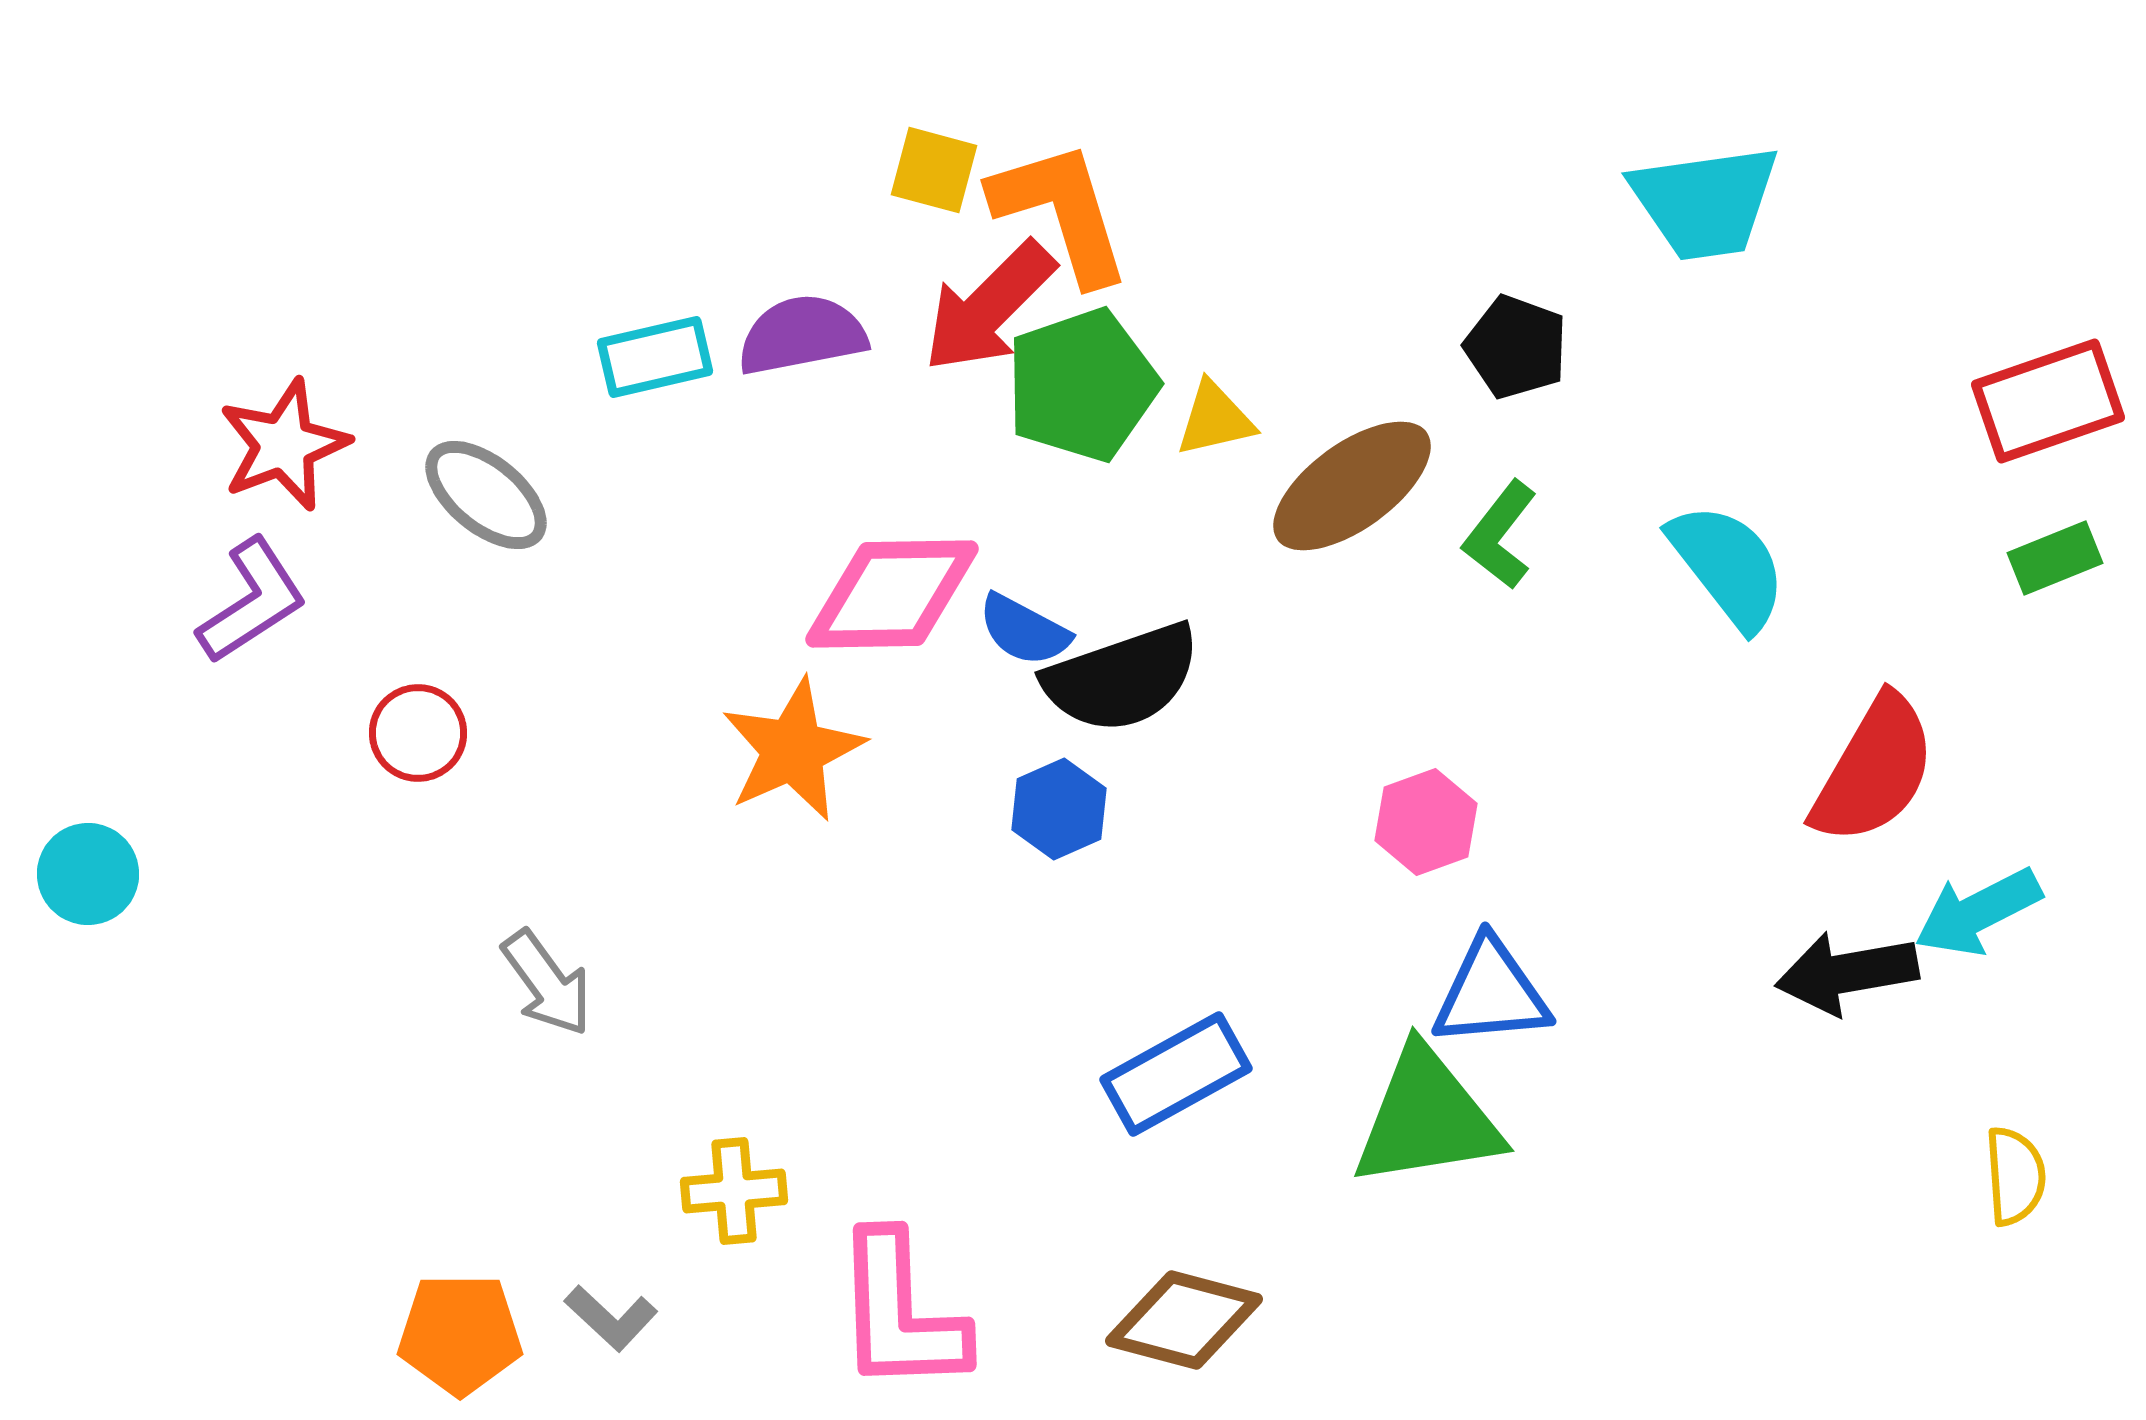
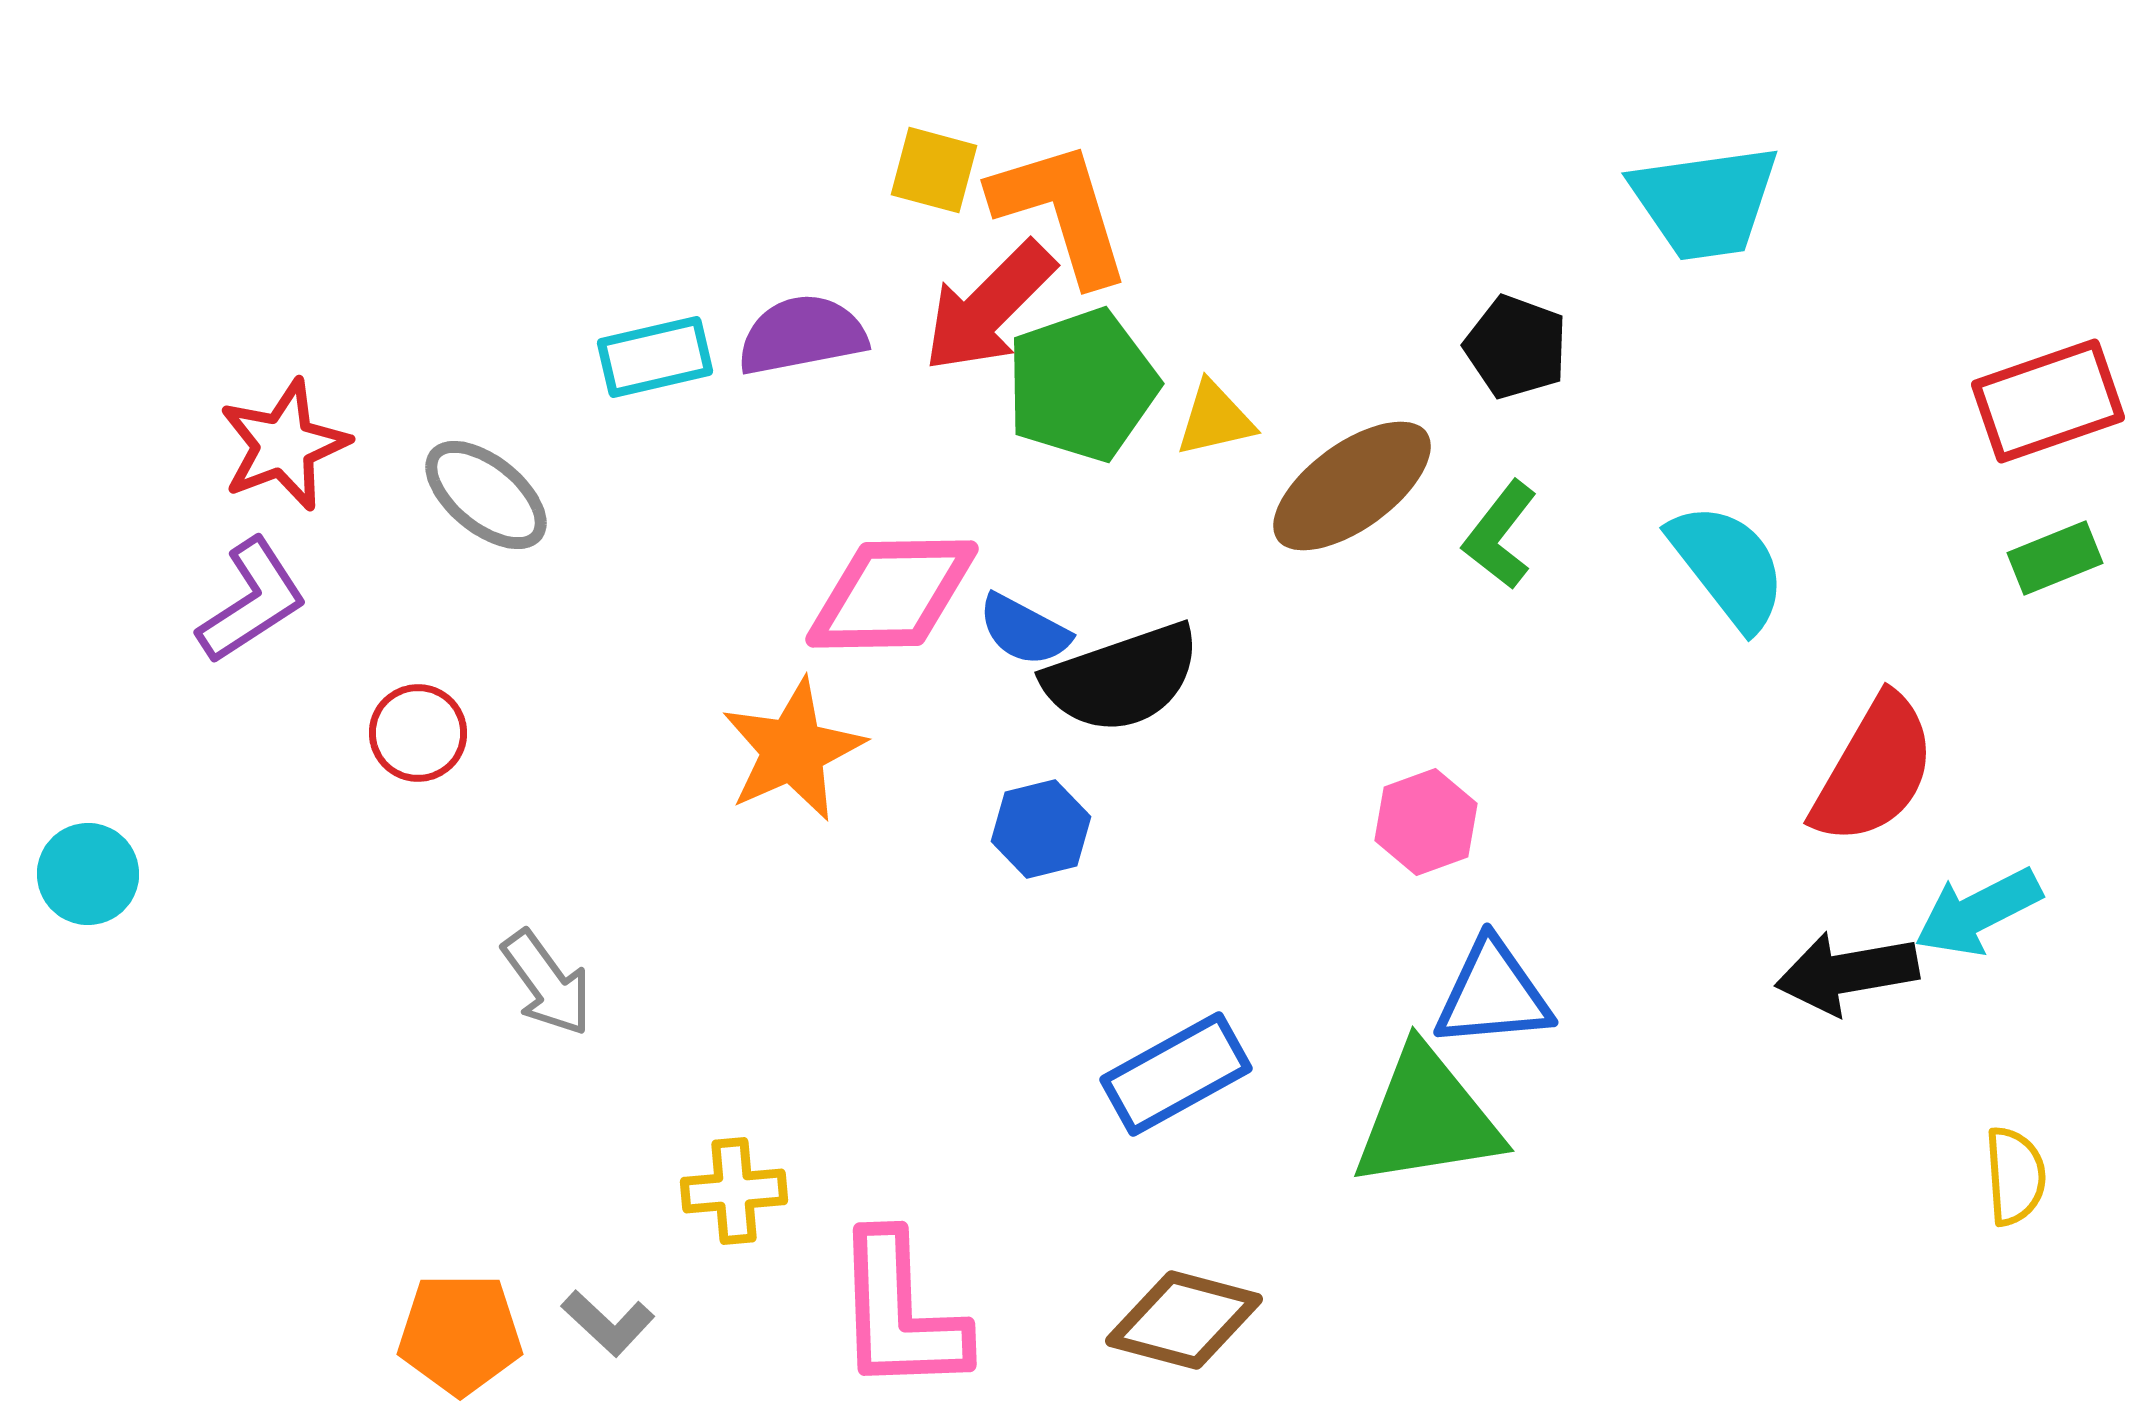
blue hexagon: moved 18 px left, 20 px down; rotated 10 degrees clockwise
blue triangle: moved 2 px right, 1 px down
gray L-shape: moved 3 px left, 5 px down
